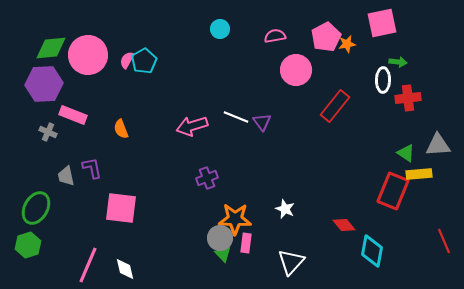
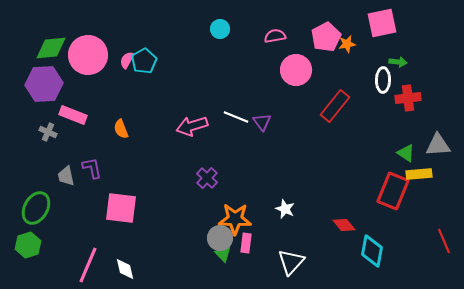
purple cross at (207, 178): rotated 25 degrees counterclockwise
